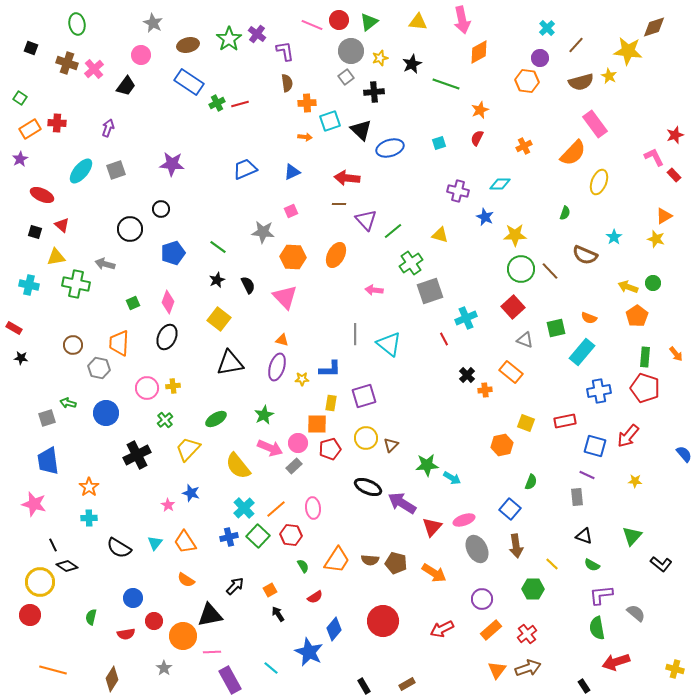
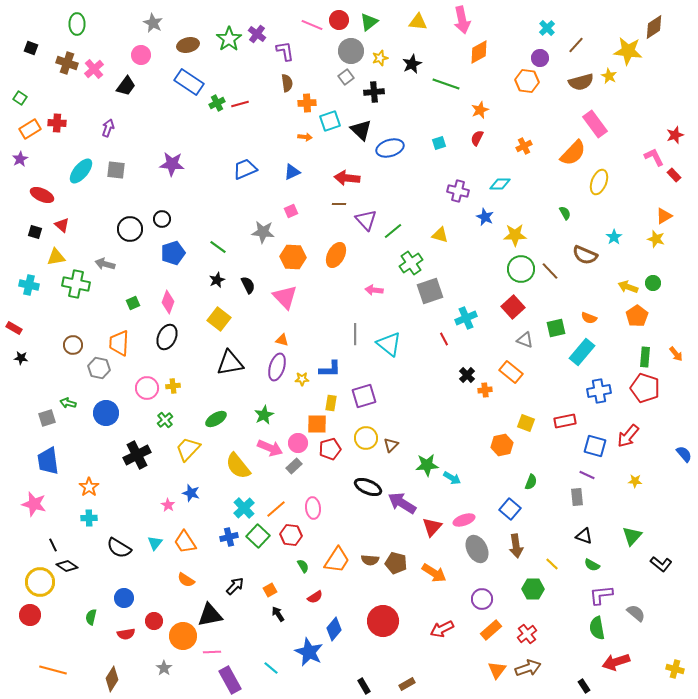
green ellipse at (77, 24): rotated 10 degrees clockwise
brown diamond at (654, 27): rotated 15 degrees counterclockwise
gray square at (116, 170): rotated 24 degrees clockwise
black circle at (161, 209): moved 1 px right, 10 px down
green semicircle at (565, 213): rotated 48 degrees counterclockwise
blue circle at (133, 598): moved 9 px left
